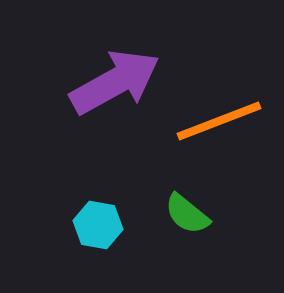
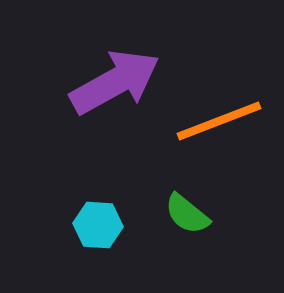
cyan hexagon: rotated 6 degrees counterclockwise
